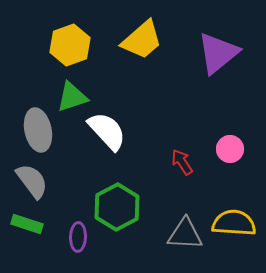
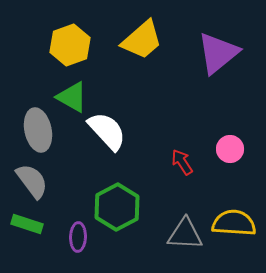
green triangle: rotated 48 degrees clockwise
